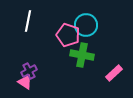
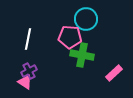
white line: moved 18 px down
cyan circle: moved 6 px up
pink pentagon: moved 2 px right, 2 px down; rotated 15 degrees counterclockwise
